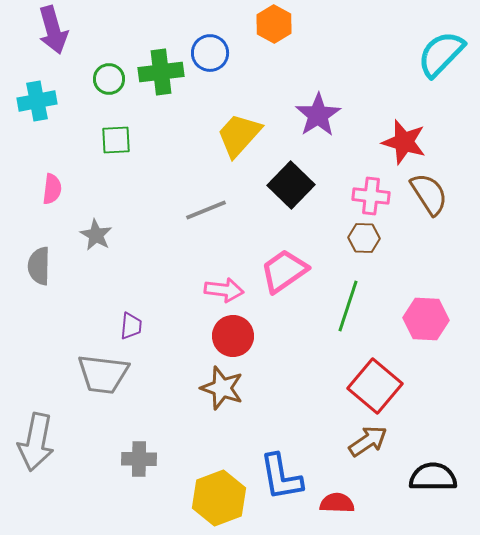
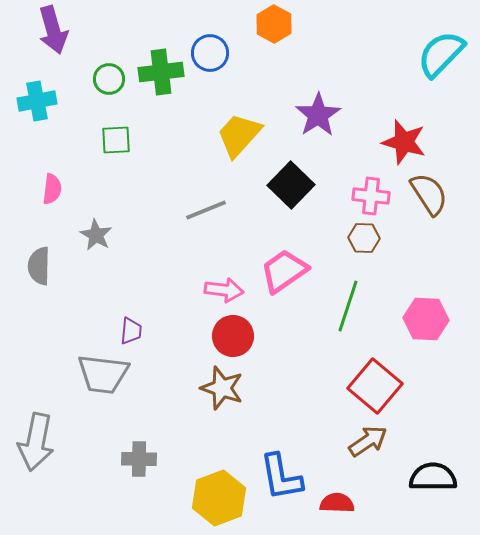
purple trapezoid: moved 5 px down
